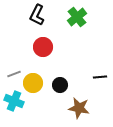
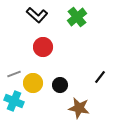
black L-shape: rotated 75 degrees counterclockwise
black line: rotated 48 degrees counterclockwise
